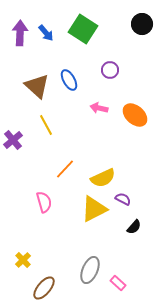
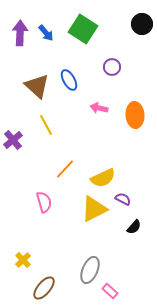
purple circle: moved 2 px right, 3 px up
orange ellipse: rotated 45 degrees clockwise
pink rectangle: moved 8 px left, 8 px down
